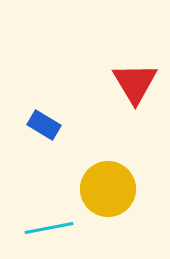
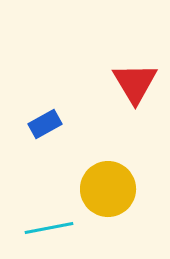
blue rectangle: moved 1 px right, 1 px up; rotated 60 degrees counterclockwise
